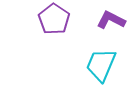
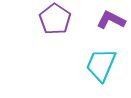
purple pentagon: moved 1 px right
